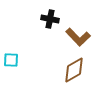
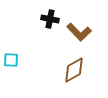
brown L-shape: moved 1 px right, 5 px up
